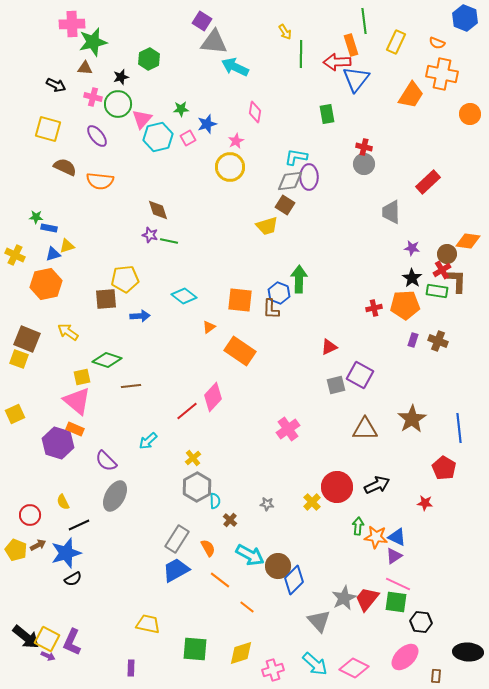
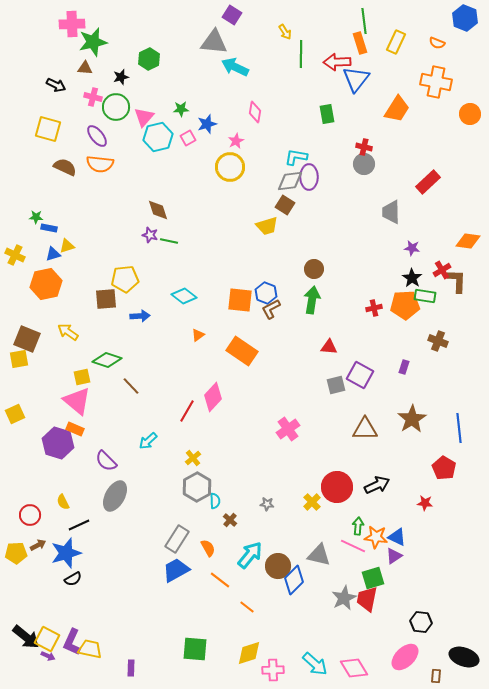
purple square at (202, 21): moved 30 px right, 6 px up
orange rectangle at (351, 45): moved 9 px right, 2 px up
orange cross at (442, 74): moved 6 px left, 8 px down
orange trapezoid at (411, 95): moved 14 px left, 14 px down
green circle at (118, 104): moved 2 px left, 3 px down
pink triangle at (142, 119): moved 2 px right, 2 px up
orange semicircle at (100, 181): moved 17 px up
brown circle at (447, 254): moved 133 px left, 15 px down
green arrow at (299, 279): moved 13 px right, 21 px down; rotated 8 degrees clockwise
green rectangle at (437, 291): moved 12 px left, 5 px down
blue hexagon at (279, 293): moved 13 px left
brown L-shape at (271, 309): rotated 60 degrees clockwise
orange triangle at (209, 327): moved 11 px left, 8 px down
purple rectangle at (413, 340): moved 9 px left, 27 px down
red triangle at (329, 347): rotated 30 degrees clockwise
orange rectangle at (240, 351): moved 2 px right
yellow square at (19, 359): rotated 30 degrees counterclockwise
brown line at (131, 386): rotated 54 degrees clockwise
red line at (187, 411): rotated 20 degrees counterclockwise
yellow pentagon at (16, 550): moved 3 px down; rotated 25 degrees counterclockwise
cyan arrow at (250, 555): rotated 80 degrees counterclockwise
pink line at (398, 584): moved 45 px left, 38 px up
red trapezoid at (367, 599): rotated 28 degrees counterclockwise
green square at (396, 602): moved 23 px left, 24 px up; rotated 25 degrees counterclockwise
gray triangle at (319, 621): moved 66 px up; rotated 35 degrees counterclockwise
yellow trapezoid at (148, 624): moved 58 px left, 25 px down
black ellipse at (468, 652): moved 4 px left, 5 px down; rotated 16 degrees clockwise
yellow diamond at (241, 653): moved 8 px right
pink diamond at (354, 668): rotated 32 degrees clockwise
pink cross at (273, 670): rotated 15 degrees clockwise
